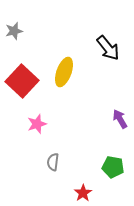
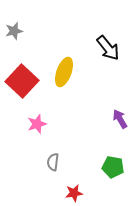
red star: moved 9 px left; rotated 24 degrees clockwise
